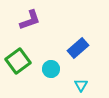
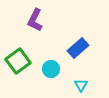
purple L-shape: moved 5 px right; rotated 135 degrees clockwise
